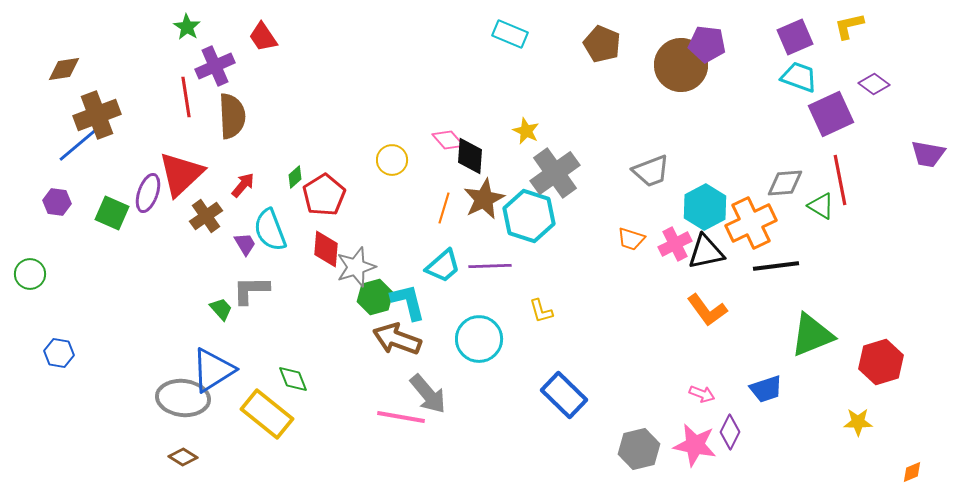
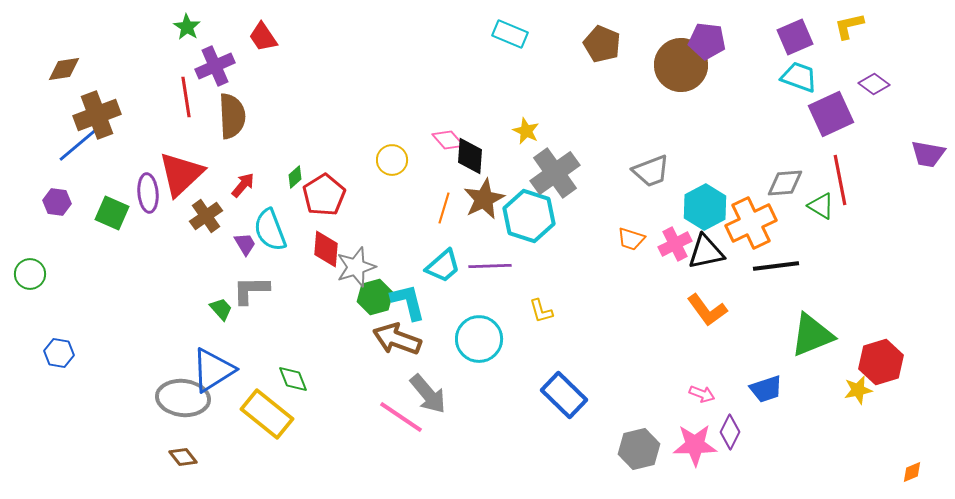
purple pentagon at (707, 44): moved 3 px up
purple ellipse at (148, 193): rotated 24 degrees counterclockwise
pink line at (401, 417): rotated 24 degrees clockwise
yellow star at (858, 422): moved 32 px up; rotated 12 degrees counterclockwise
pink star at (695, 445): rotated 12 degrees counterclockwise
brown diamond at (183, 457): rotated 20 degrees clockwise
